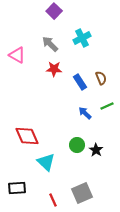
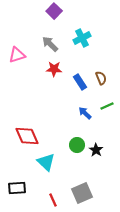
pink triangle: rotated 48 degrees counterclockwise
